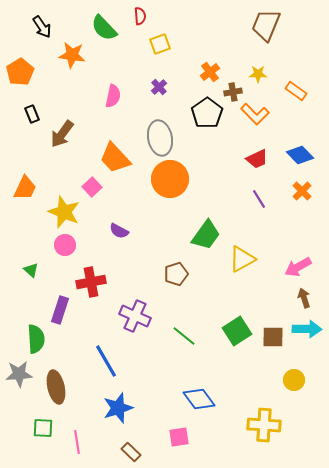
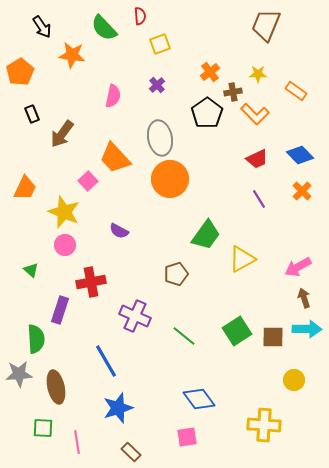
purple cross at (159, 87): moved 2 px left, 2 px up
pink square at (92, 187): moved 4 px left, 6 px up
pink square at (179, 437): moved 8 px right
